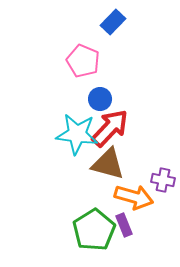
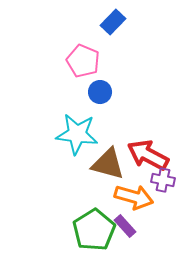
blue circle: moved 7 px up
red arrow: moved 38 px right, 27 px down; rotated 105 degrees counterclockwise
purple rectangle: moved 1 px right, 1 px down; rotated 20 degrees counterclockwise
